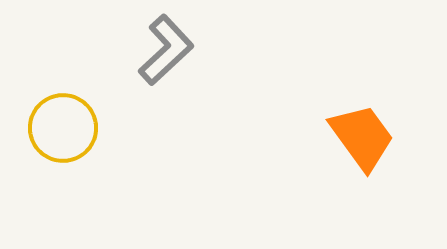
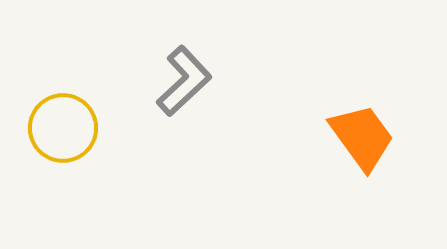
gray L-shape: moved 18 px right, 31 px down
